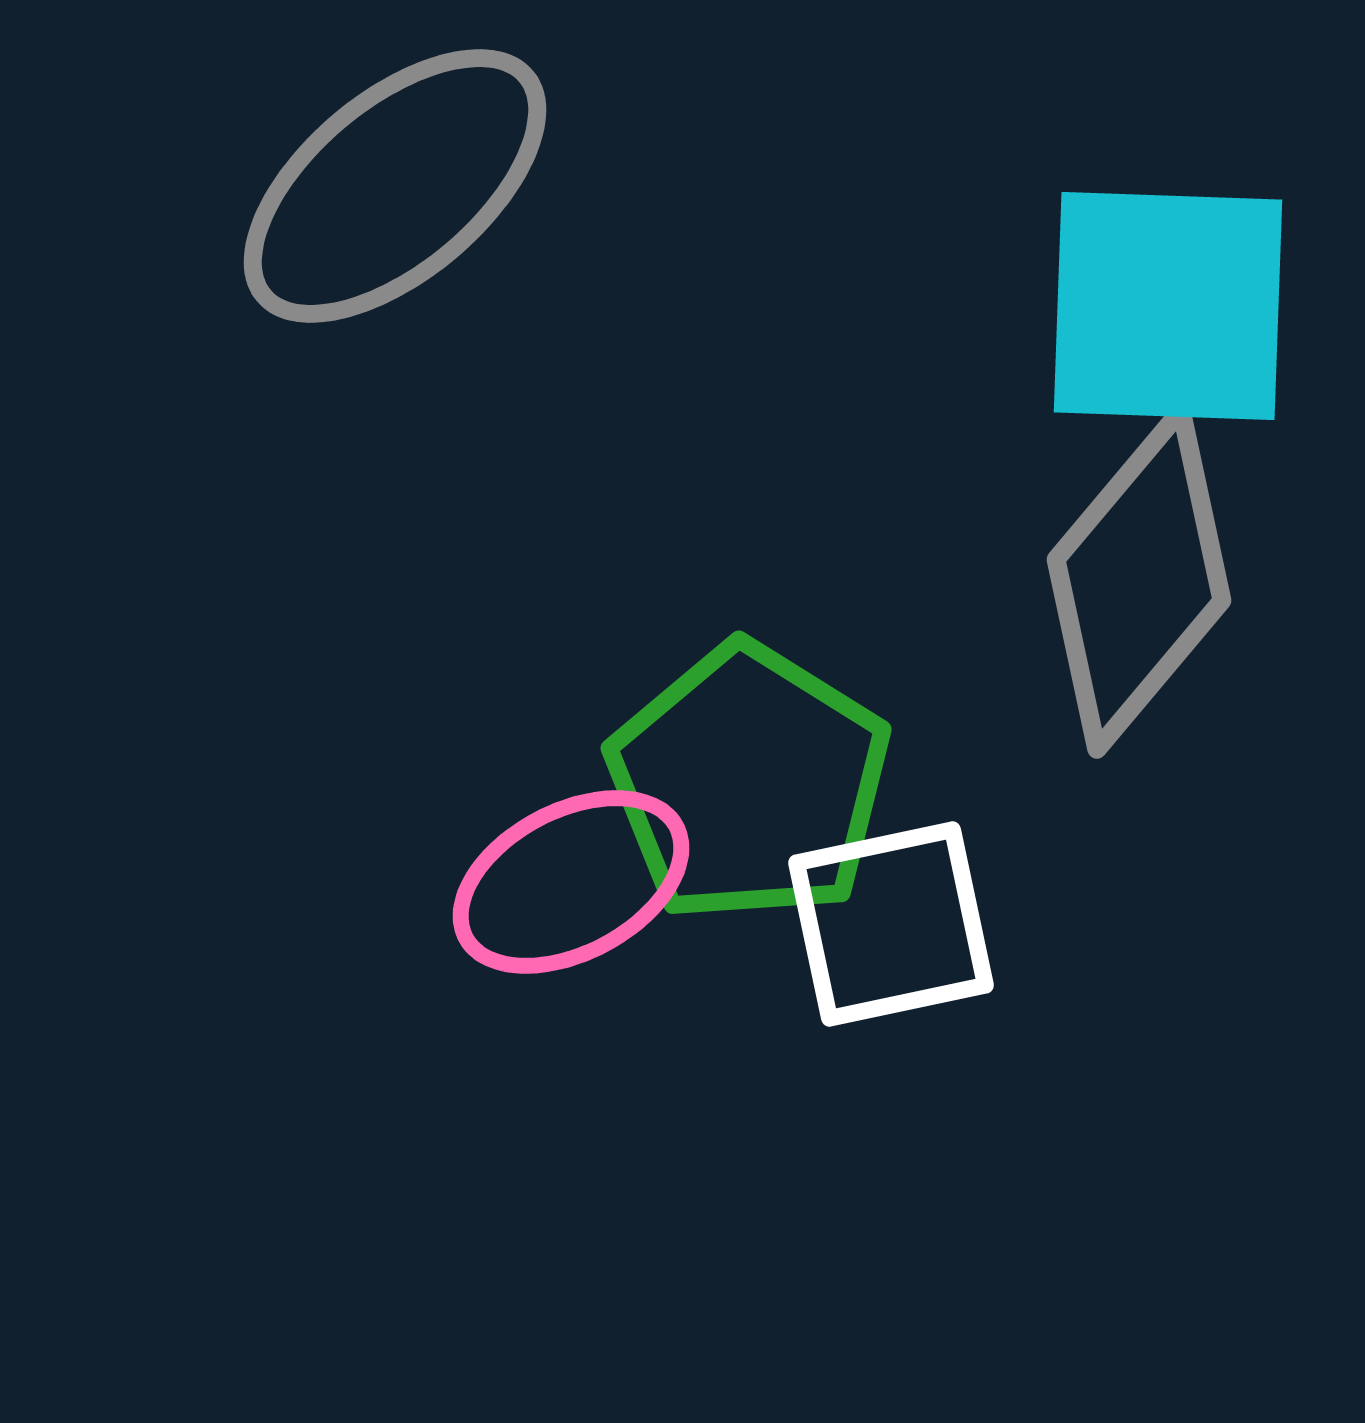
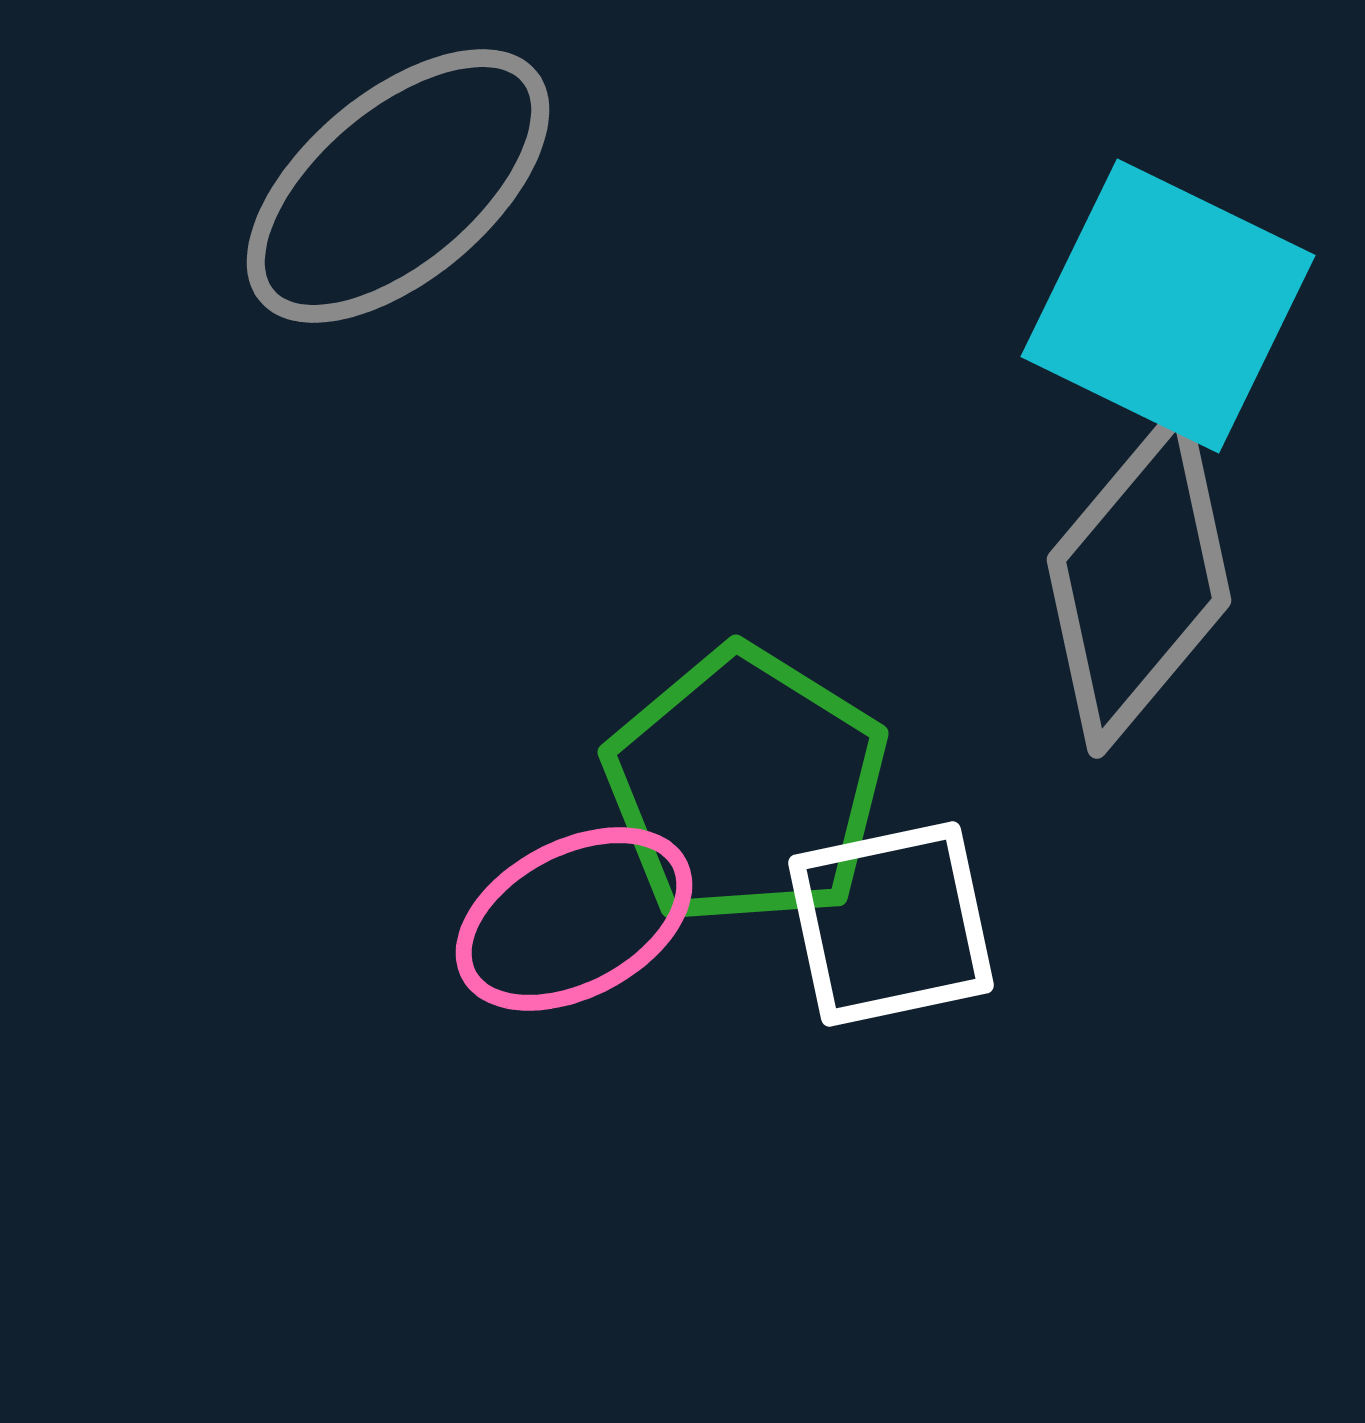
gray ellipse: moved 3 px right
cyan square: rotated 24 degrees clockwise
green pentagon: moved 3 px left, 4 px down
pink ellipse: moved 3 px right, 37 px down
